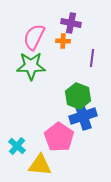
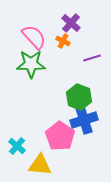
purple cross: rotated 30 degrees clockwise
pink semicircle: rotated 112 degrees clockwise
orange cross: rotated 24 degrees clockwise
purple line: rotated 66 degrees clockwise
green star: moved 2 px up
green hexagon: moved 1 px right, 1 px down
blue cross: moved 1 px right, 4 px down
pink pentagon: moved 1 px right, 1 px up
